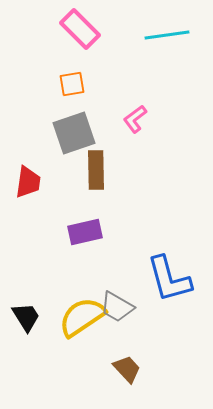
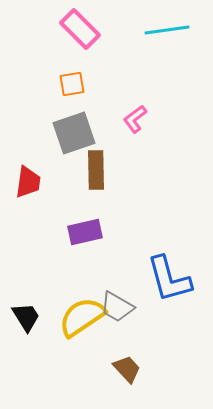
cyan line: moved 5 px up
